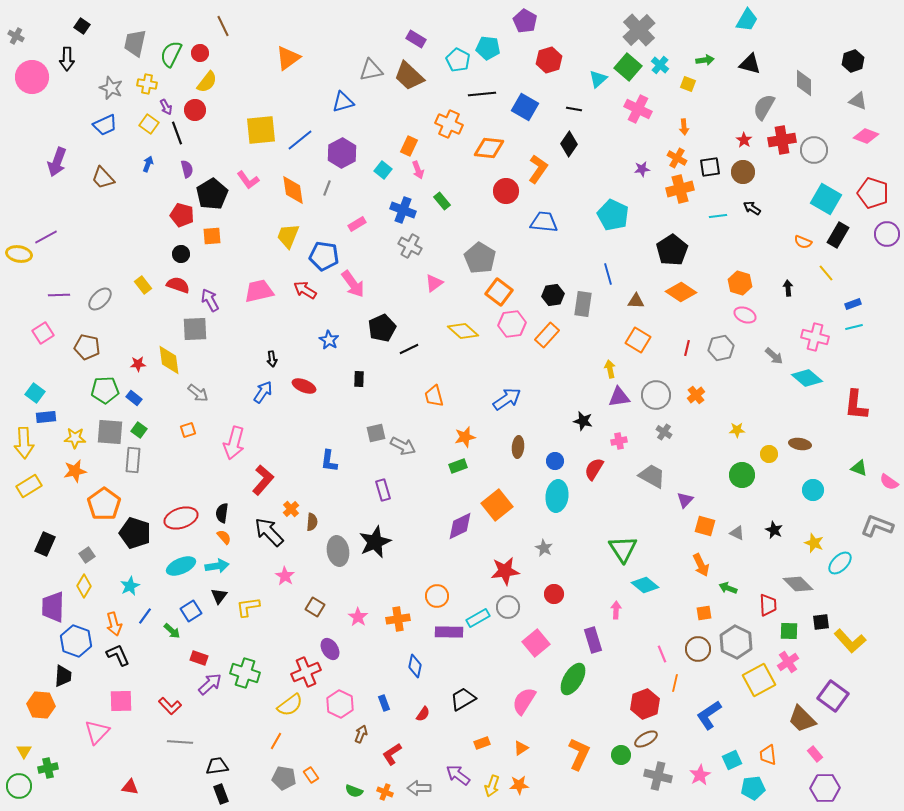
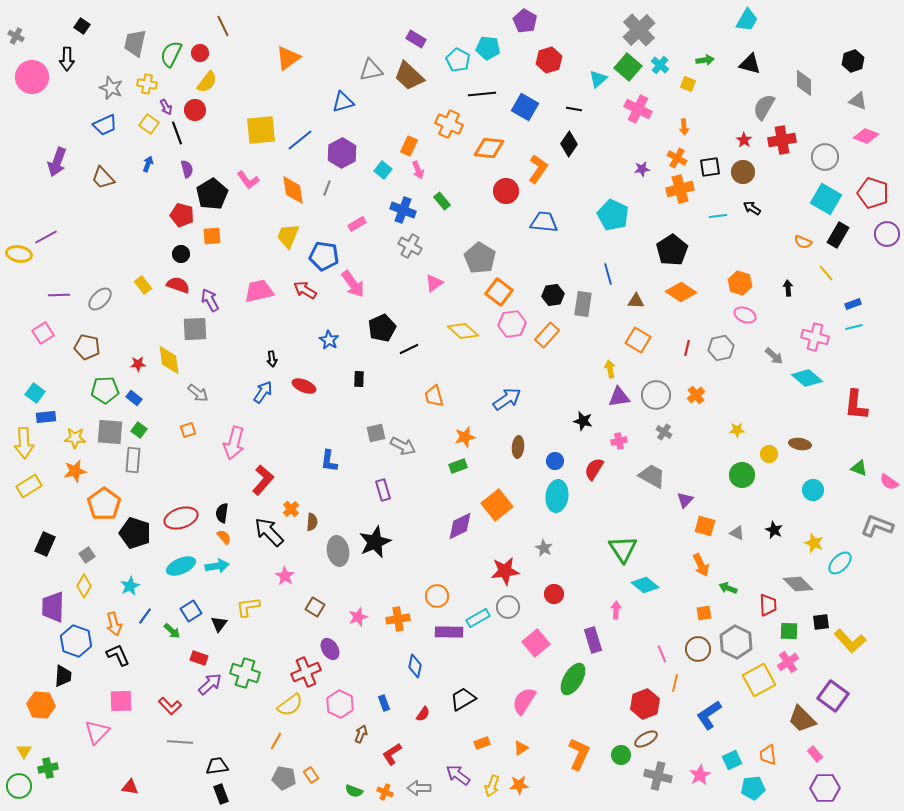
gray circle at (814, 150): moved 11 px right, 7 px down
black triangle at (219, 596): moved 28 px down
pink star at (358, 617): rotated 18 degrees clockwise
